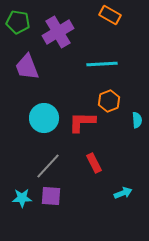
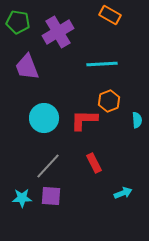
red L-shape: moved 2 px right, 2 px up
